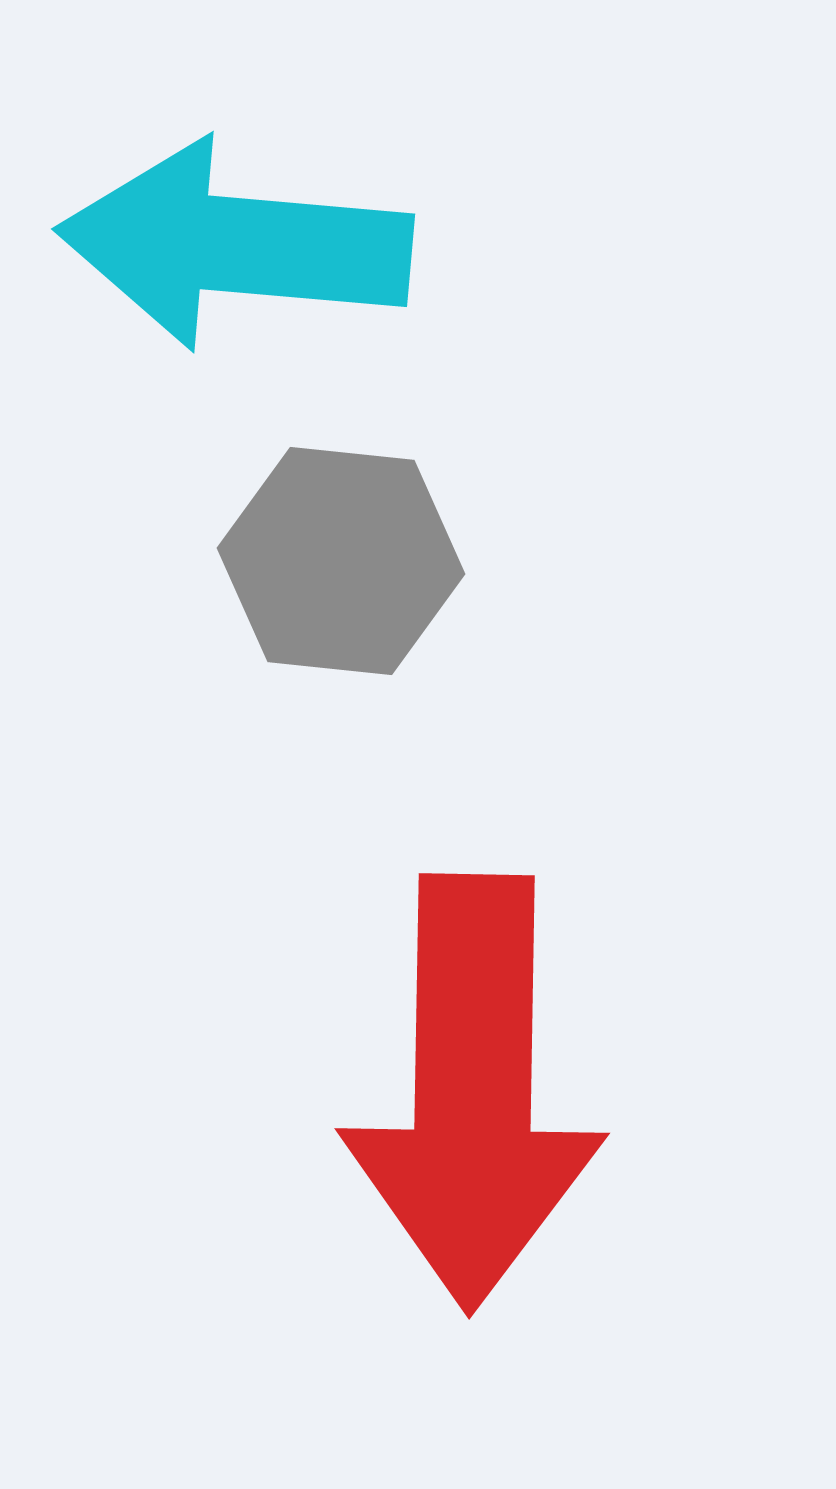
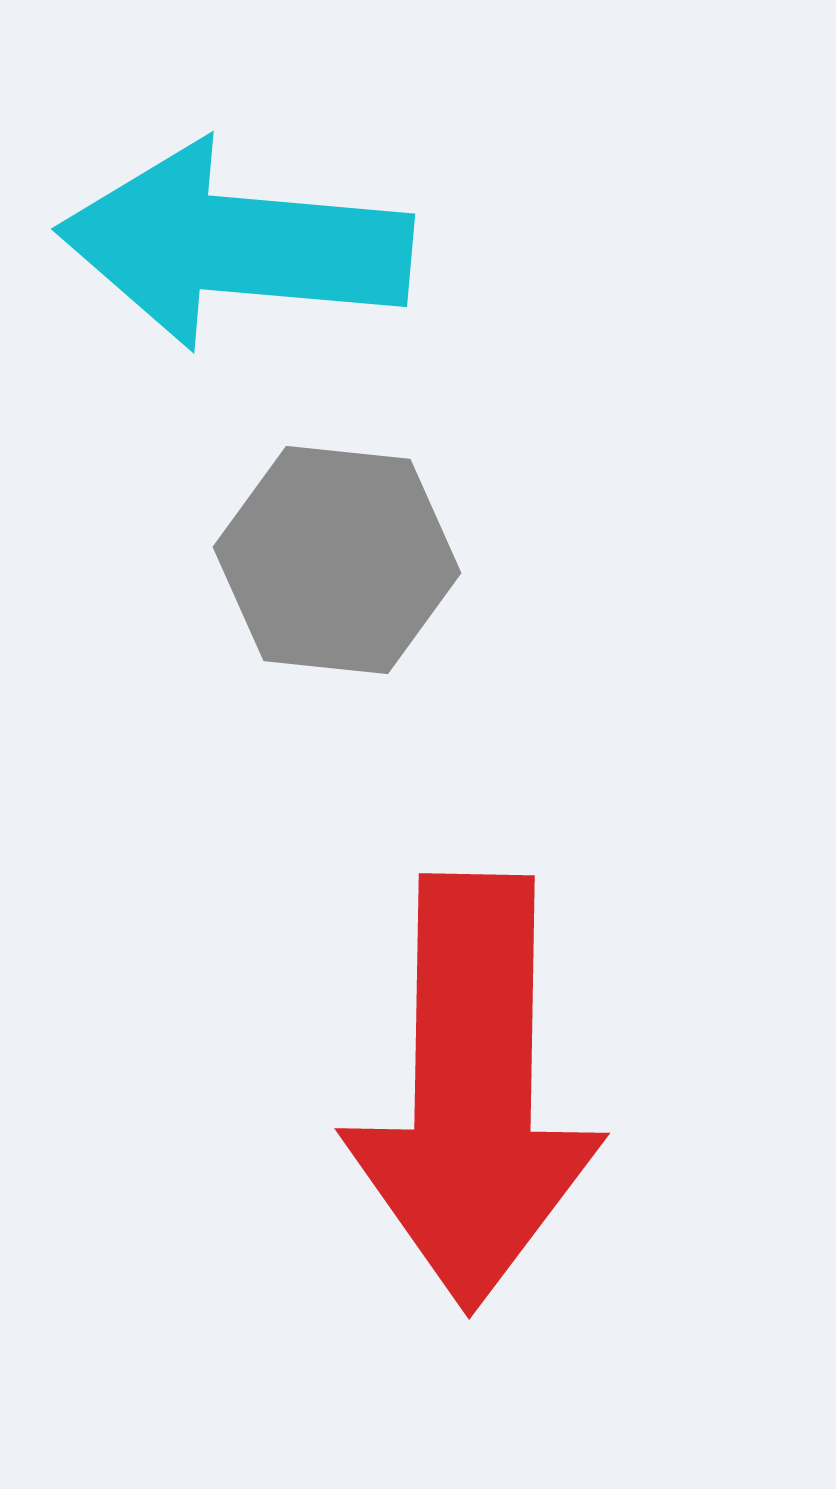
gray hexagon: moved 4 px left, 1 px up
